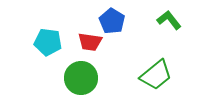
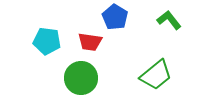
blue pentagon: moved 3 px right, 4 px up
cyan pentagon: moved 1 px left, 1 px up
